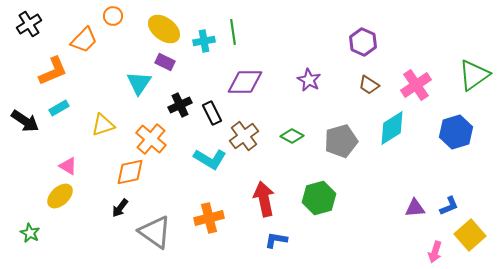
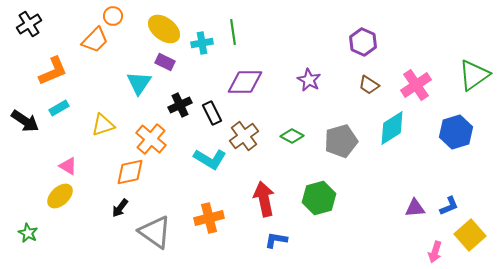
orange trapezoid at (84, 40): moved 11 px right
cyan cross at (204, 41): moved 2 px left, 2 px down
green star at (30, 233): moved 2 px left
